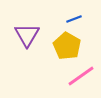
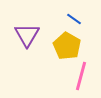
blue line: rotated 56 degrees clockwise
pink line: rotated 40 degrees counterclockwise
